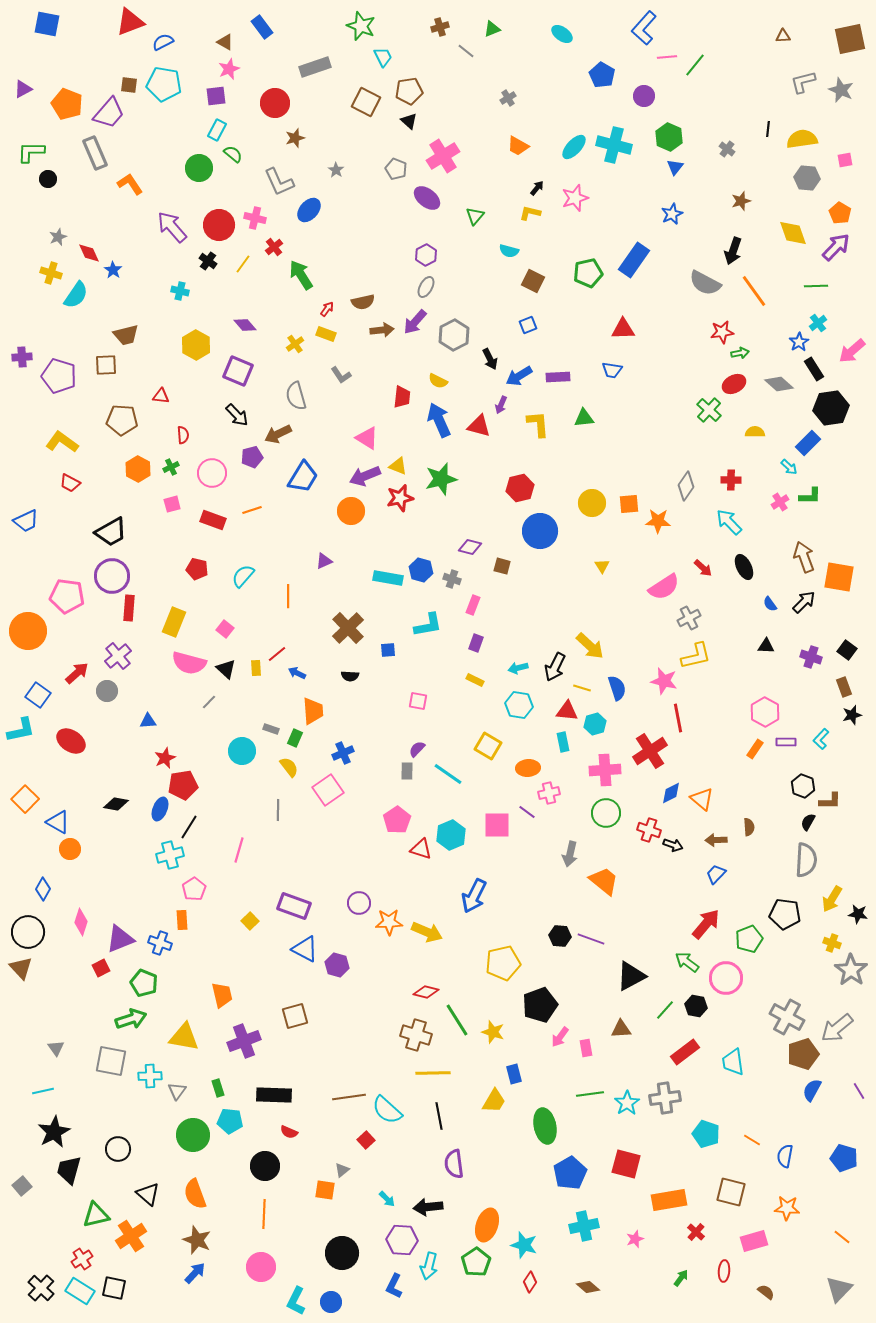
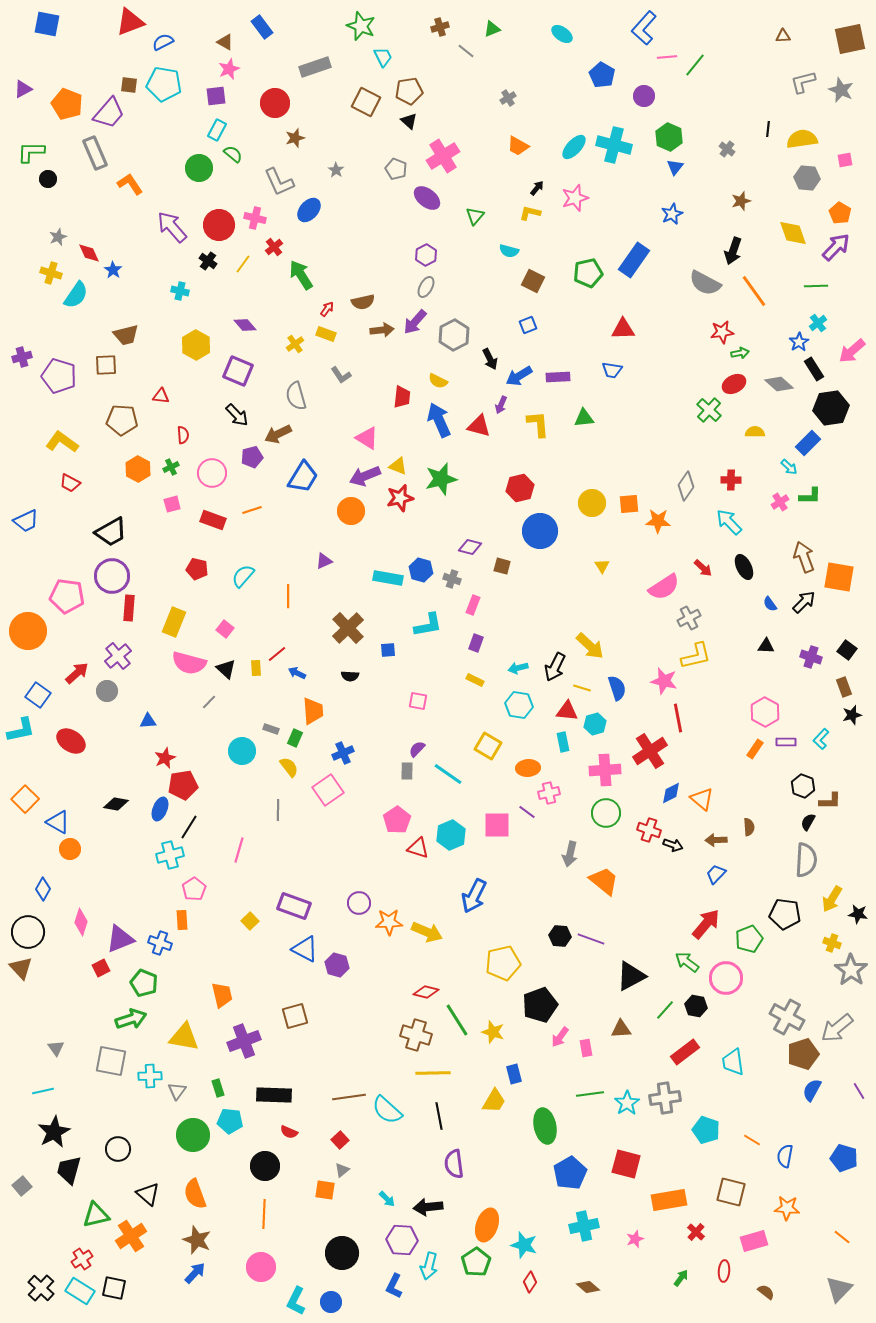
purple cross at (22, 357): rotated 12 degrees counterclockwise
red triangle at (421, 849): moved 3 px left, 1 px up
cyan pentagon at (706, 1134): moved 4 px up
red square at (366, 1140): moved 26 px left
